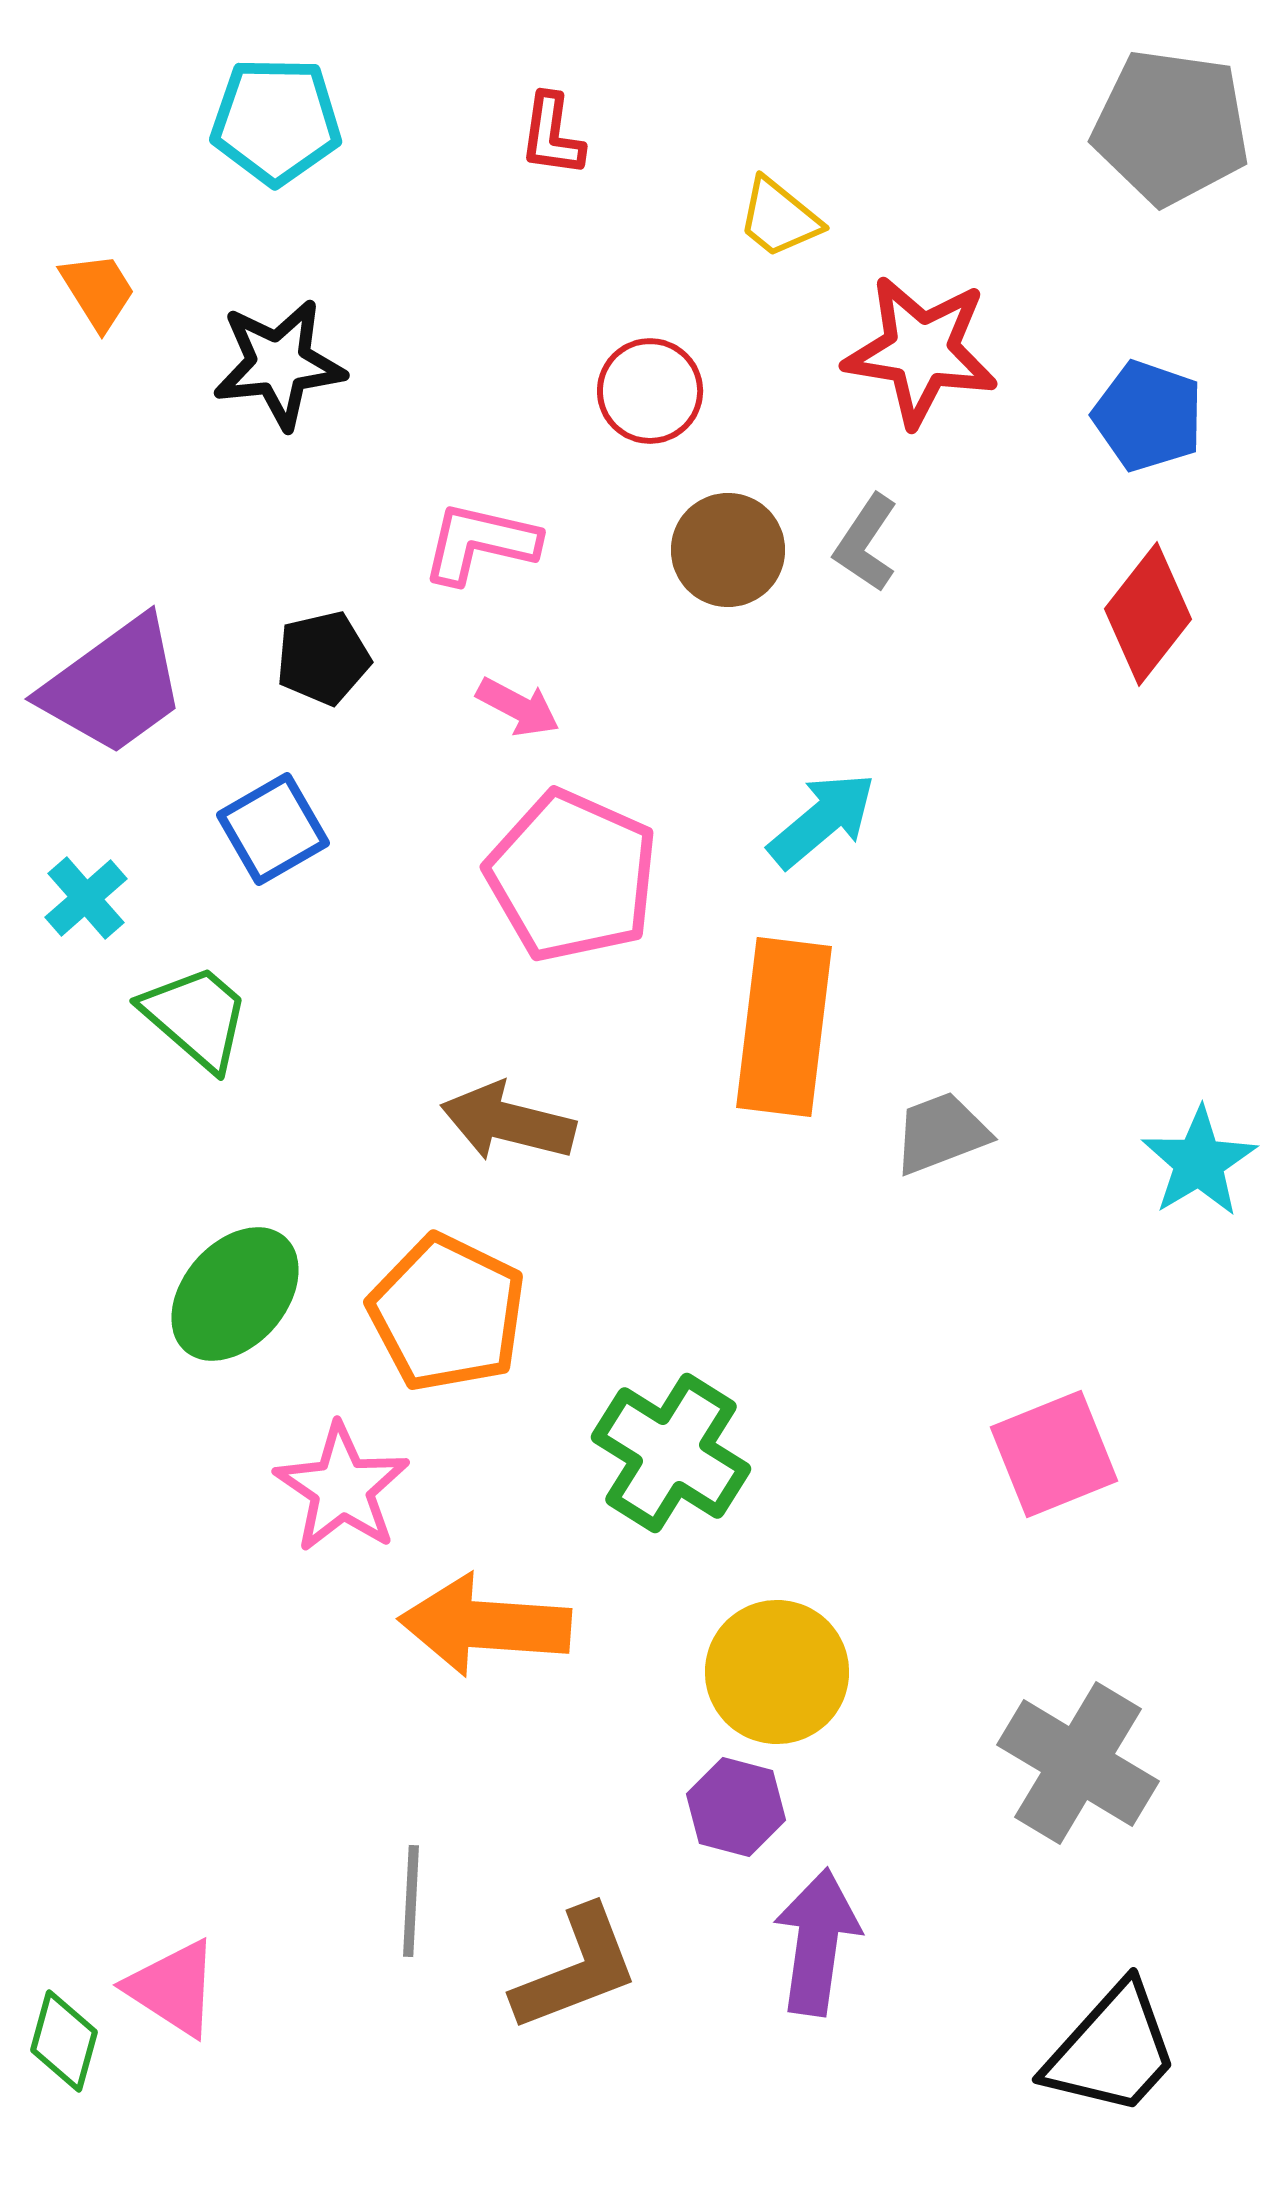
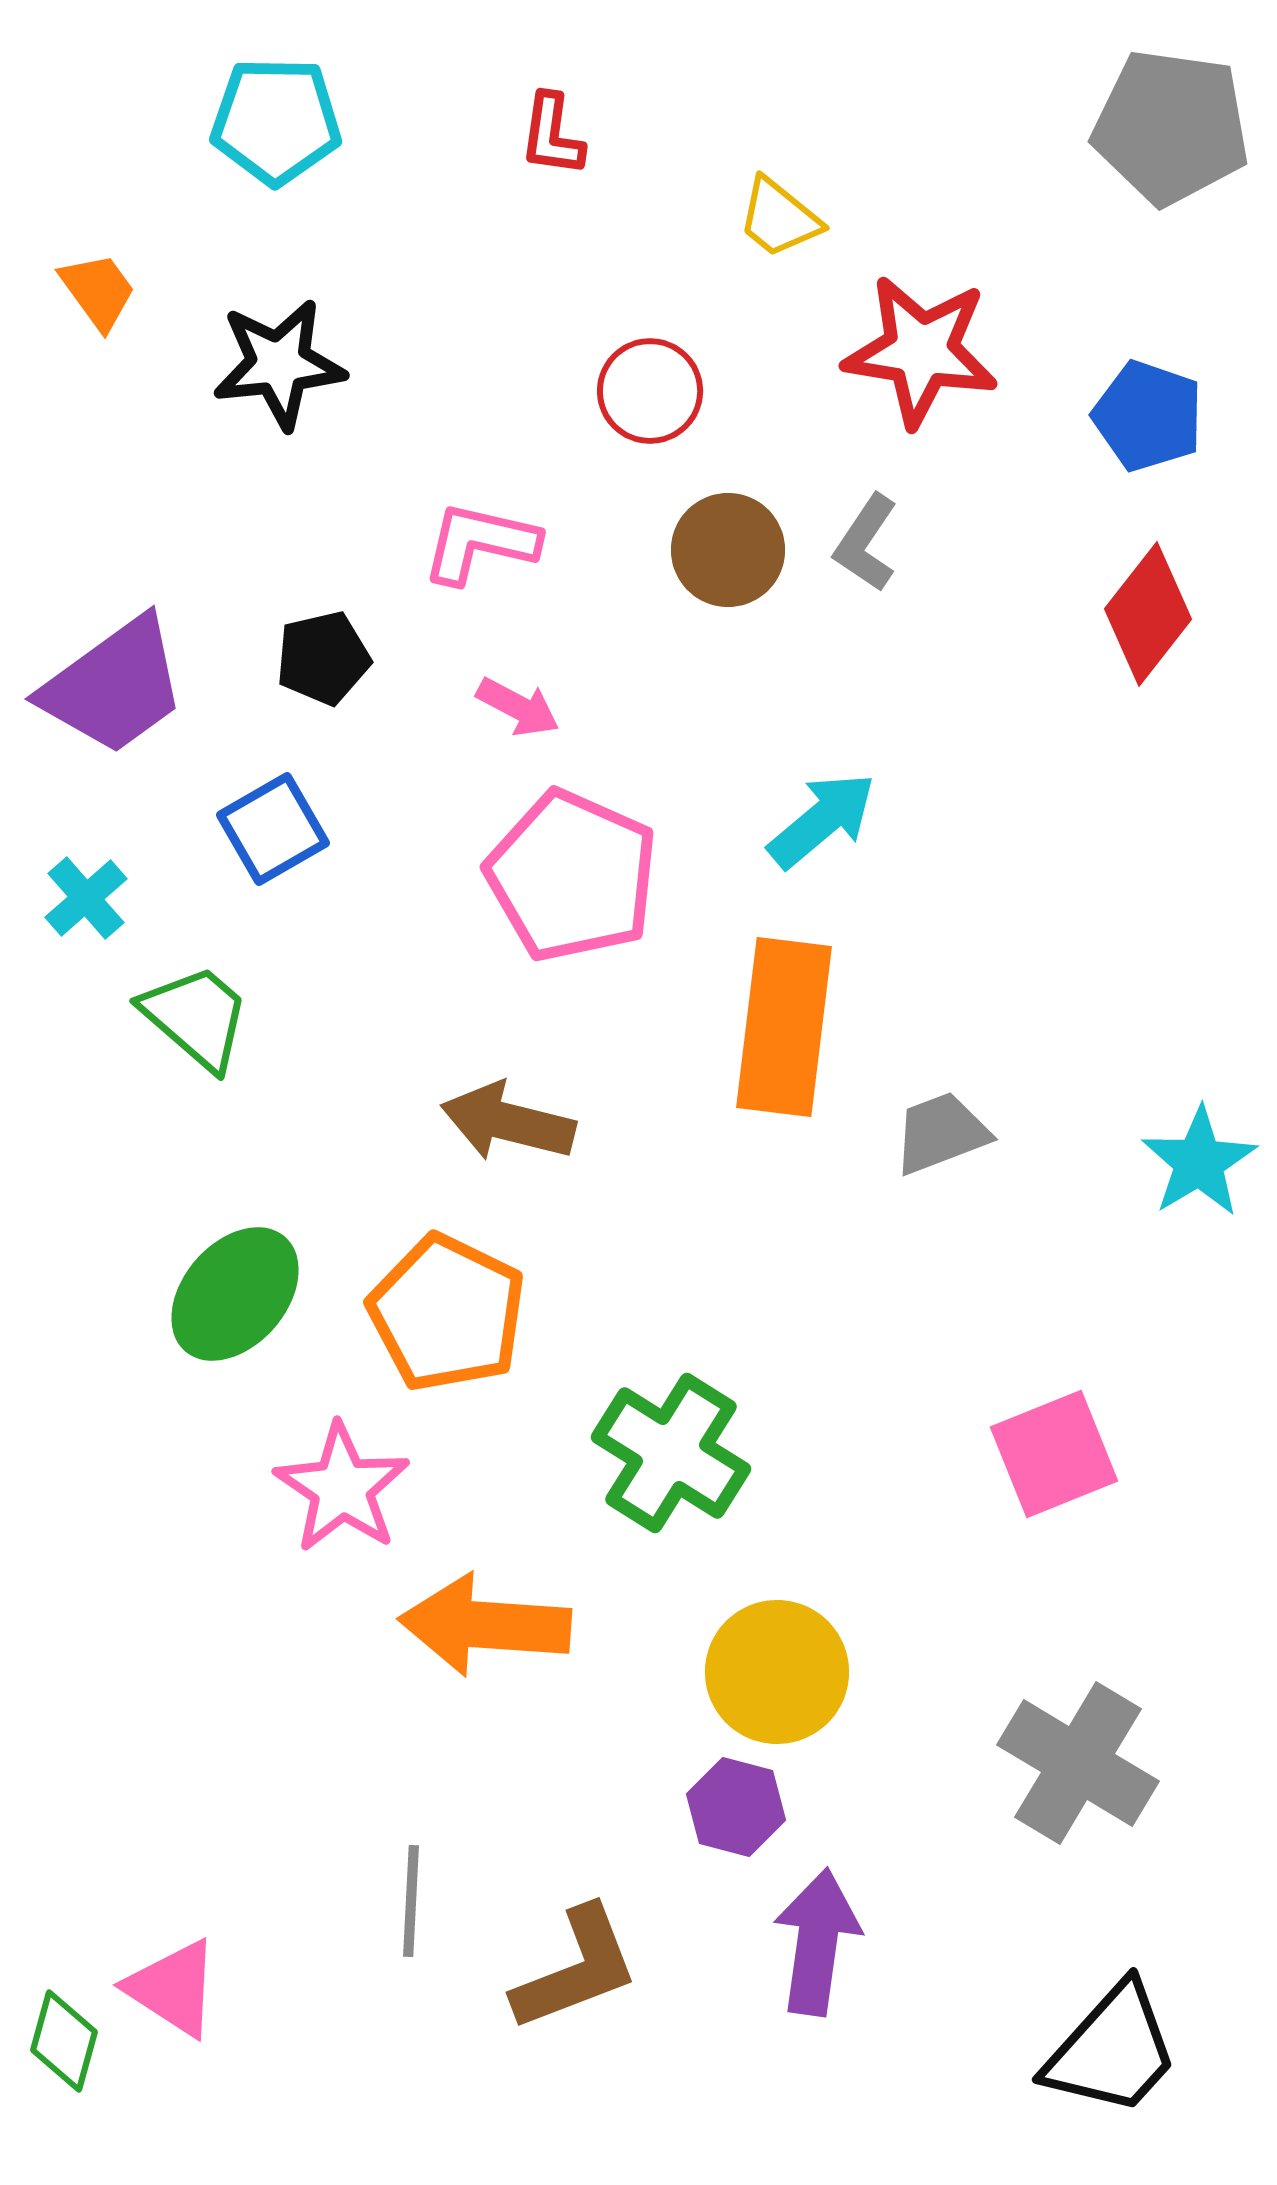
orange trapezoid: rotated 4 degrees counterclockwise
